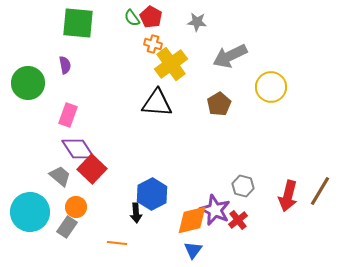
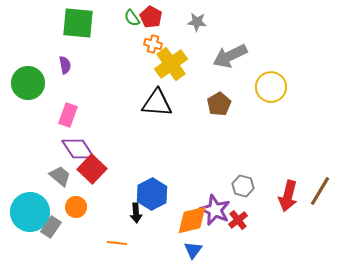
gray rectangle: moved 16 px left
